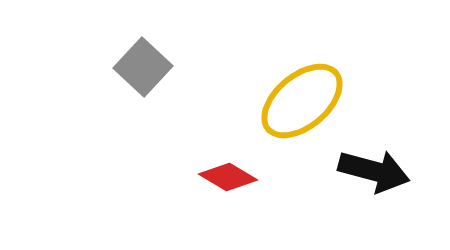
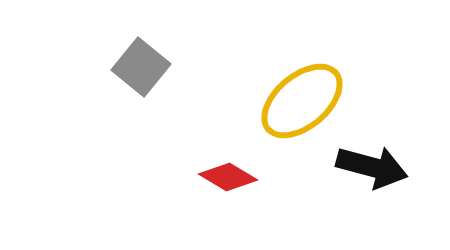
gray square: moved 2 px left; rotated 4 degrees counterclockwise
black arrow: moved 2 px left, 4 px up
